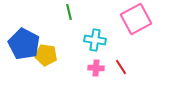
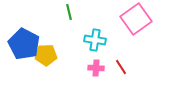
pink square: rotated 8 degrees counterclockwise
yellow pentagon: rotated 10 degrees counterclockwise
